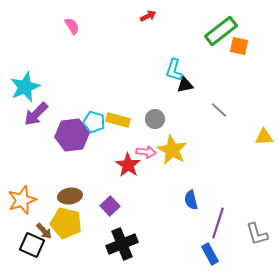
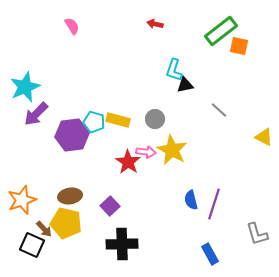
red arrow: moved 7 px right, 8 px down; rotated 140 degrees counterclockwise
yellow triangle: rotated 30 degrees clockwise
red star: moved 3 px up
purple line: moved 4 px left, 19 px up
brown arrow: moved 2 px up
black cross: rotated 20 degrees clockwise
